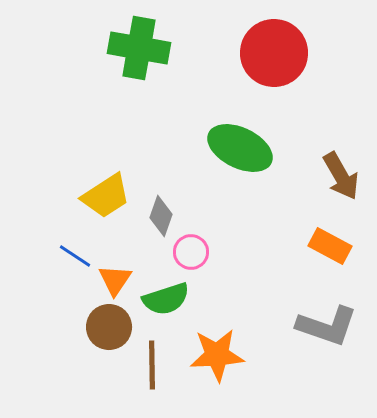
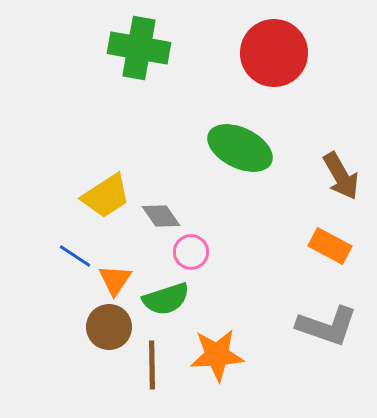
gray diamond: rotated 54 degrees counterclockwise
